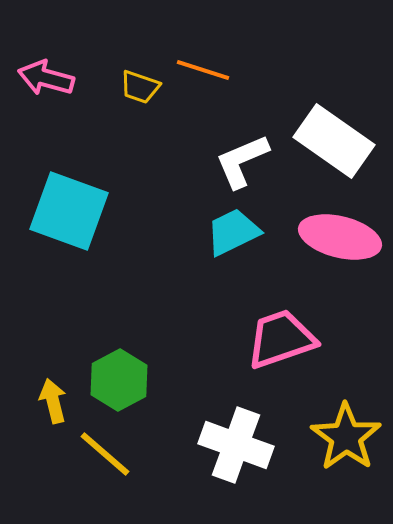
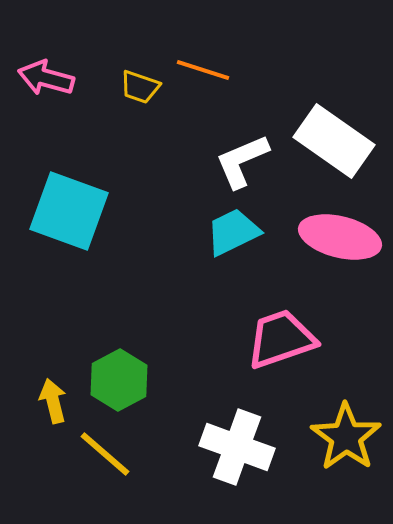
white cross: moved 1 px right, 2 px down
